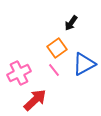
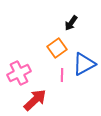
pink line: moved 8 px right, 5 px down; rotated 40 degrees clockwise
